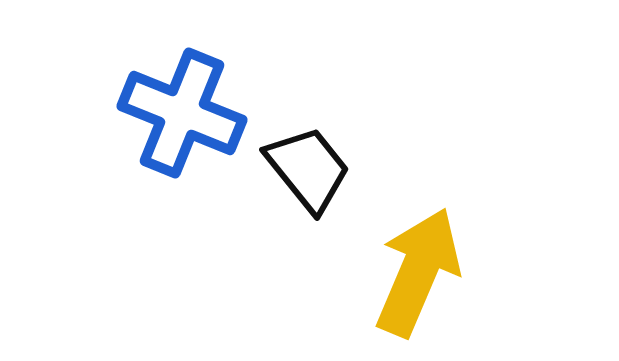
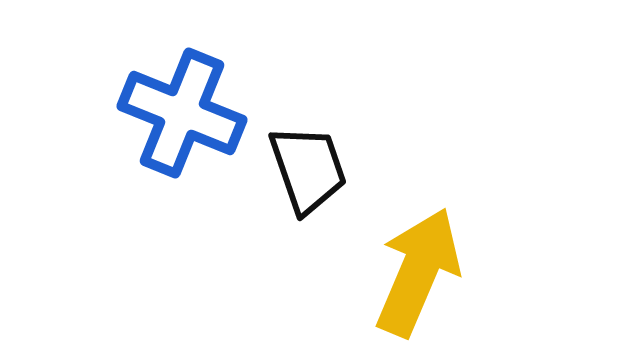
black trapezoid: rotated 20 degrees clockwise
